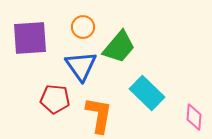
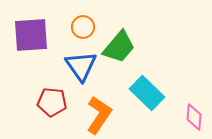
purple square: moved 1 px right, 3 px up
red pentagon: moved 3 px left, 3 px down
orange L-shape: rotated 24 degrees clockwise
